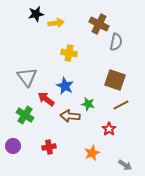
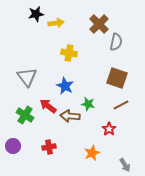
brown cross: rotated 18 degrees clockwise
brown square: moved 2 px right, 2 px up
red arrow: moved 2 px right, 7 px down
gray arrow: rotated 24 degrees clockwise
